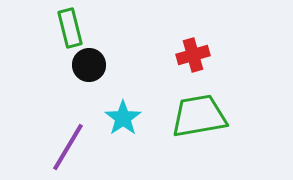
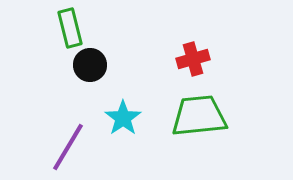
red cross: moved 4 px down
black circle: moved 1 px right
green trapezoid: rotated 4 degrees clockwise
